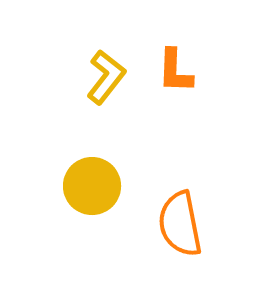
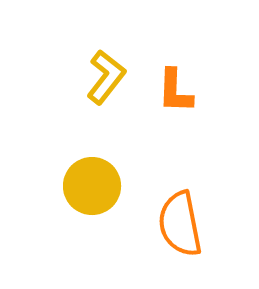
orange L-shape: moved 20 px down
